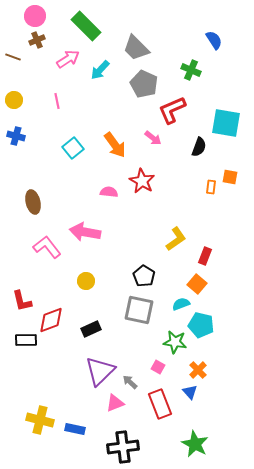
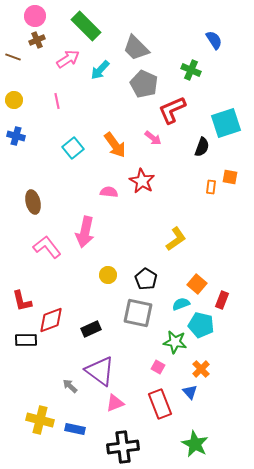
cyan square at (226, 123): rotated 28 degrees counterclockwise
black semicircle at (199, 147): moved 3 px right
pink arrow at (85, 232): rotated 88 degrees counterclockwise
red rectangle at (205, 256): moved 17 px right, 44 px down
black pentagon at (144, 276): moved 2 px right, 3 px down
yellow circle at (86, 281): moved 22 px right, 6 px up
gray square at (139, 310): moved 1 px left, 3 px down
orange cross at (198, 370): moved 3 px right, 1 px up
purple triangle at (100, 371): rotated 40 degrees counterclockwise
gray arrow at (130, 382): moved 60 px left, 4 px down
